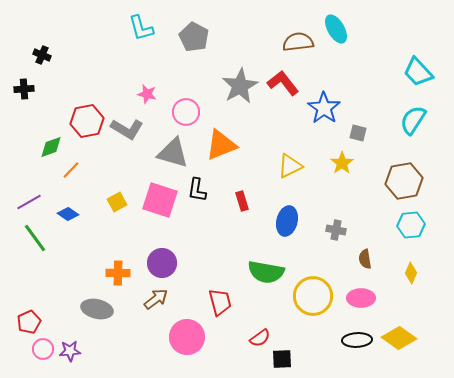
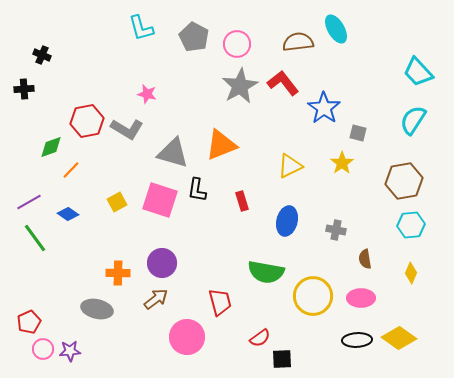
pink circle at (186, 112): moved 51 px right, 68 px up
